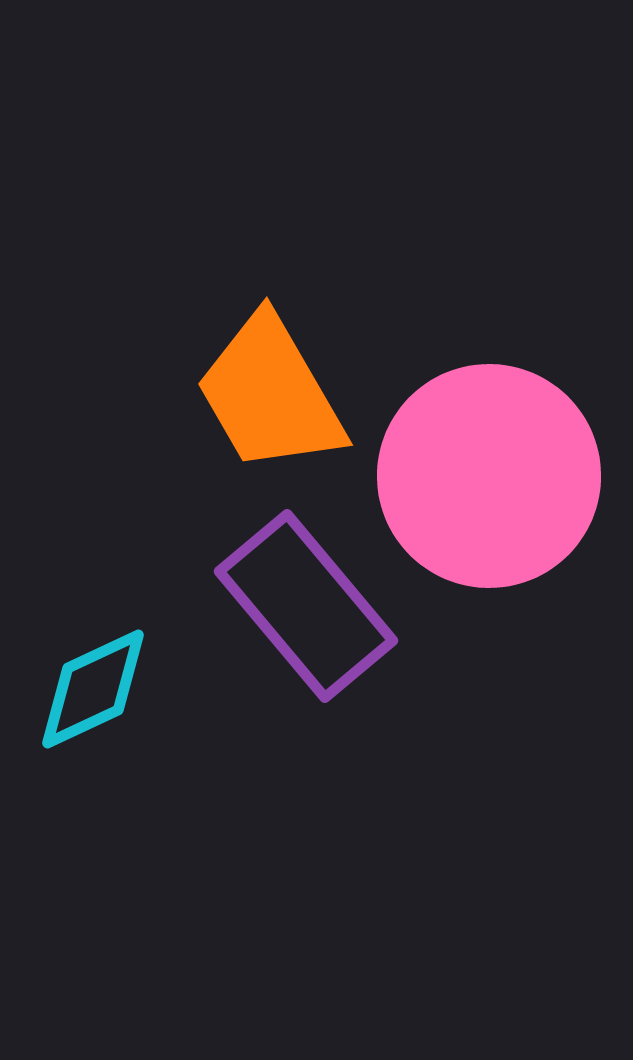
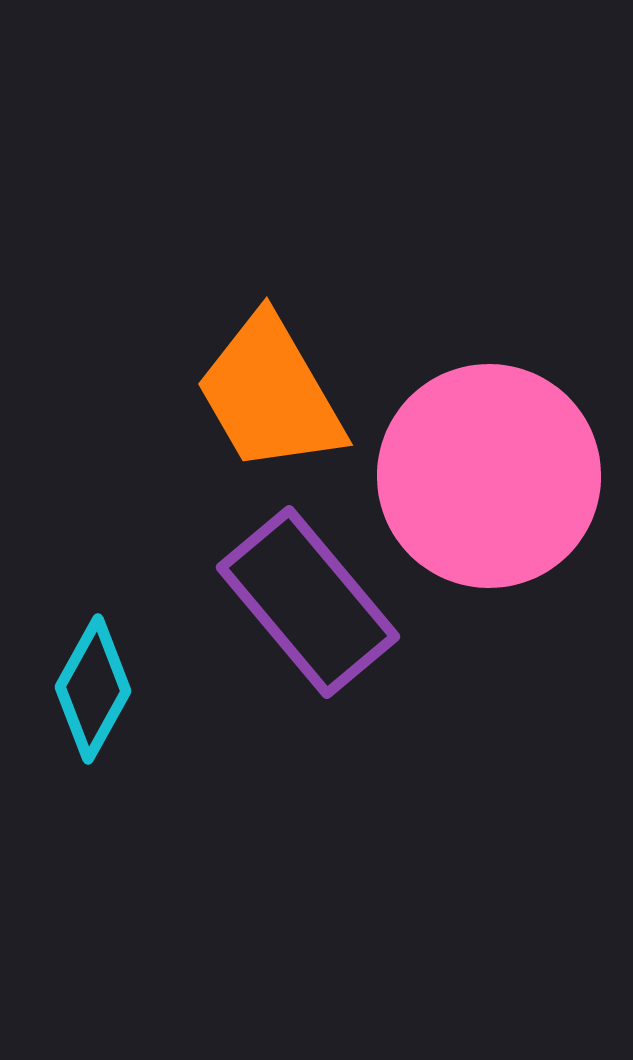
purple rectangle: moved 2 px right, 4 px up
cyan diamond: rotated 36 degrees counterclockwise
